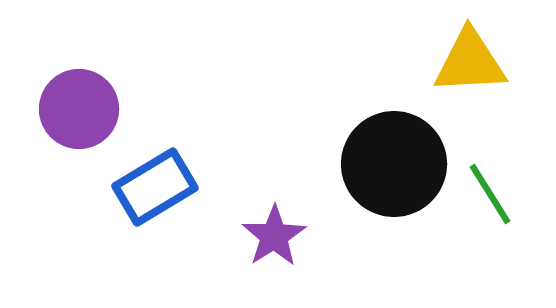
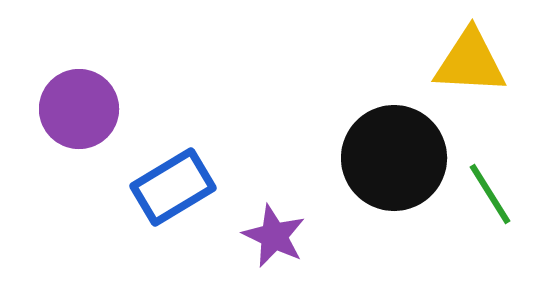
yellow triangle: rotated 6 degrees clockwise
black circle: moved 6 px up
blue rectangle: moved 18 px right
purple star: rotated 14 degrees counterclockwise
